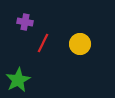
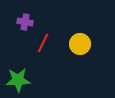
green star: rotated 25 degrees clockwise
